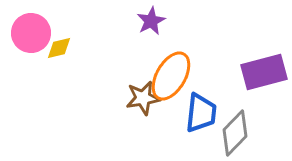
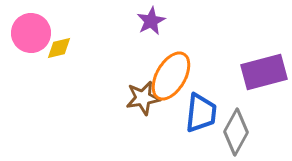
gray diamond: moved 1 px right, 1 px up; rotated 15 degrees counterclockwise
